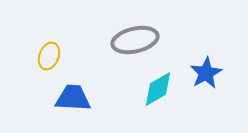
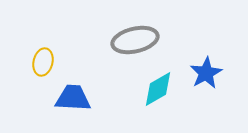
yellow ellipse: moved 6 px left, 6 px down; rotated 8 degrees counterclockwise
